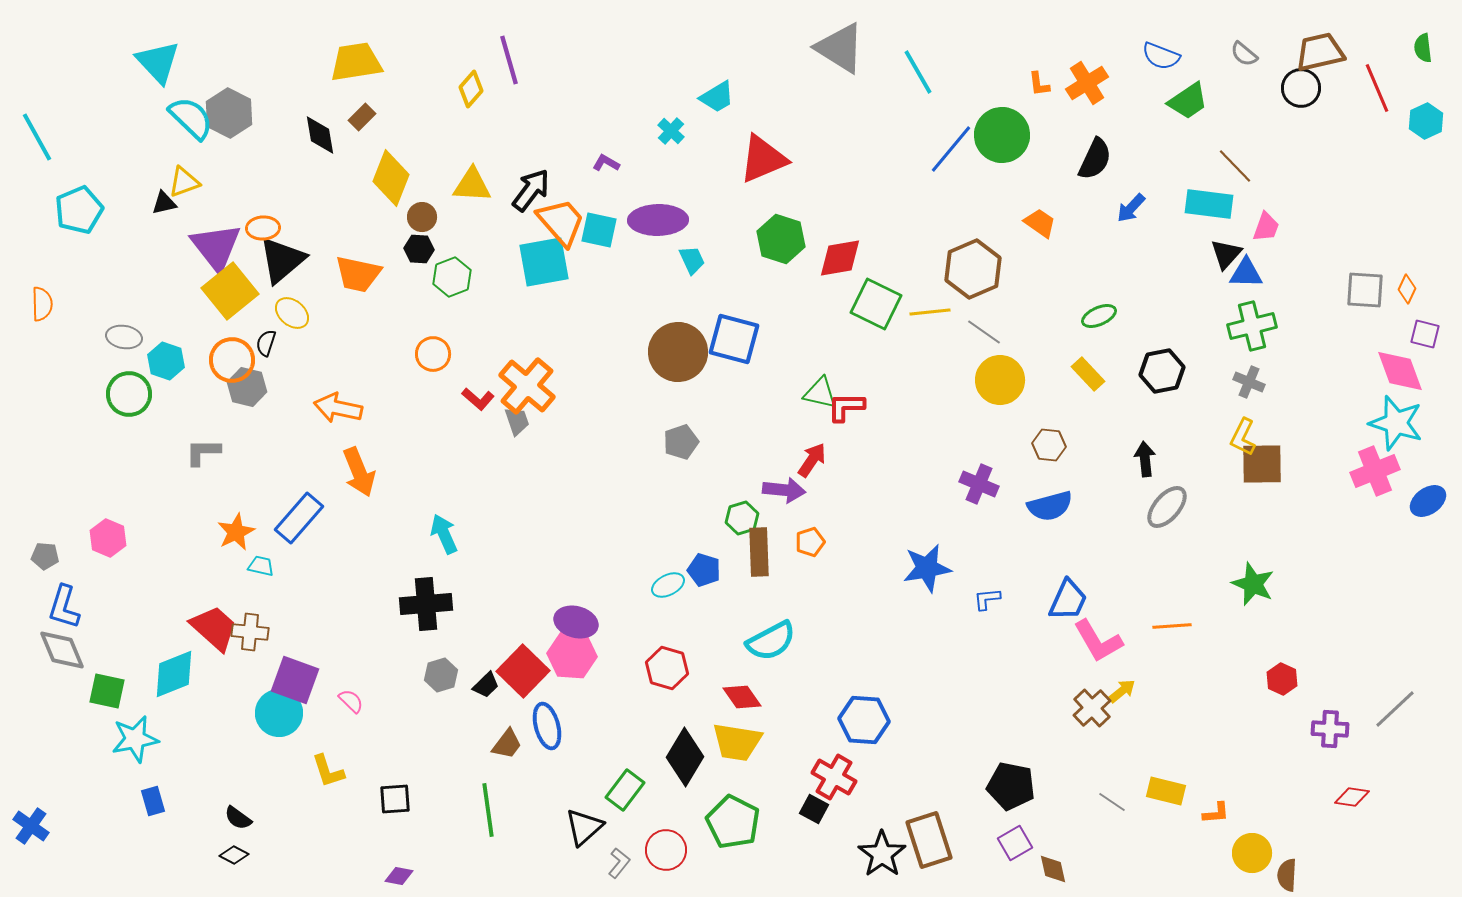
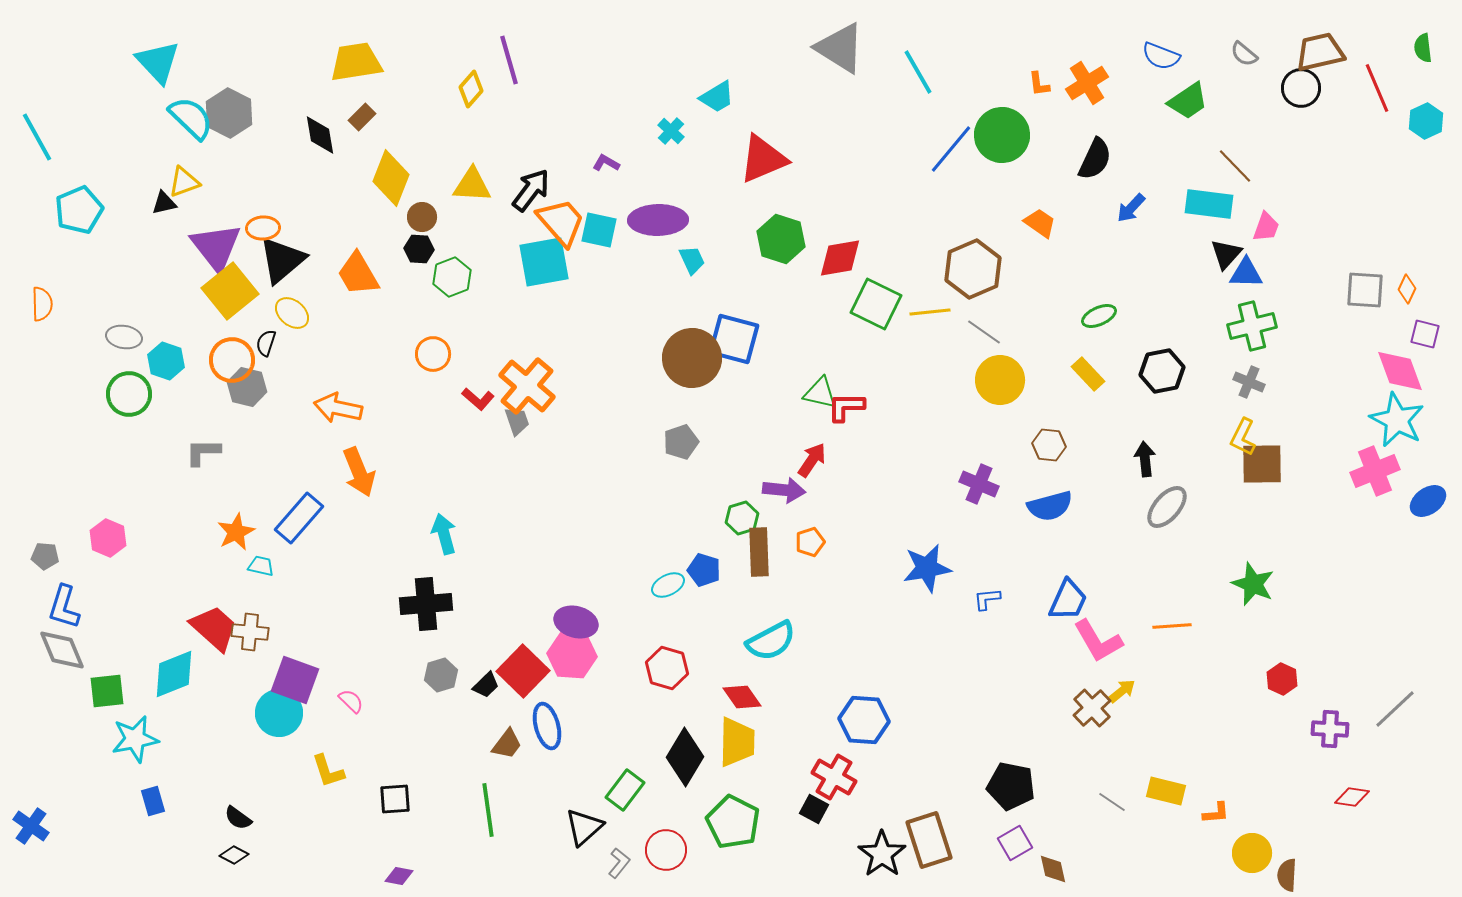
orange trapezoid at (358, 274): rotated 48 degrees clockwise
brown circle at (678, 352): moved 14 px right, 6 px down
cyan star at (1396, 423): moved 1 px right, 3 px up; rotated 10 degrees clockwise
cyan arrow at (444, 534): rotated 9 degrees clockwise
green square at (107, 691): rotated 18 degrees counterclockwise
yellow trapezoid at (737, 742): rotated 98 degrees counterclockwise
